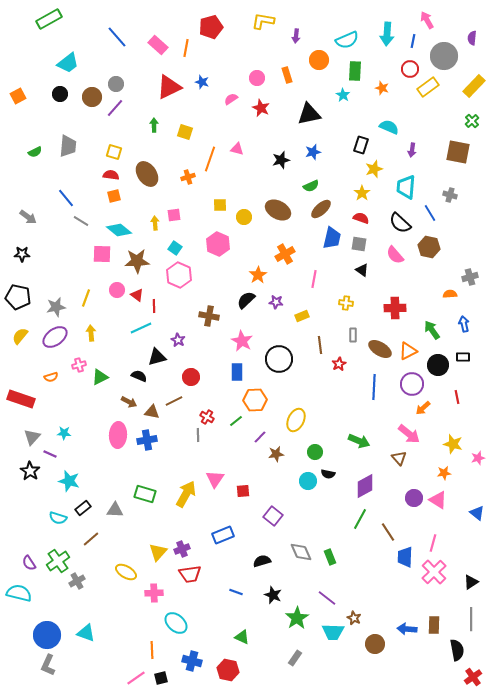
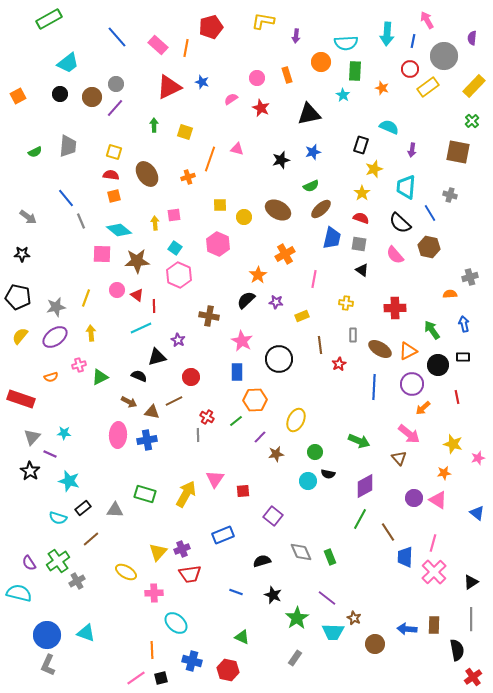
cyan semicircle at (347, 40): moved 1 px left, 3 px down; rotated 20 degrees clockwise
orange circle at (319, 60): moved 2 px right, 2 px down
gray line at (81, 221): rotated 35 degrees clockwise
